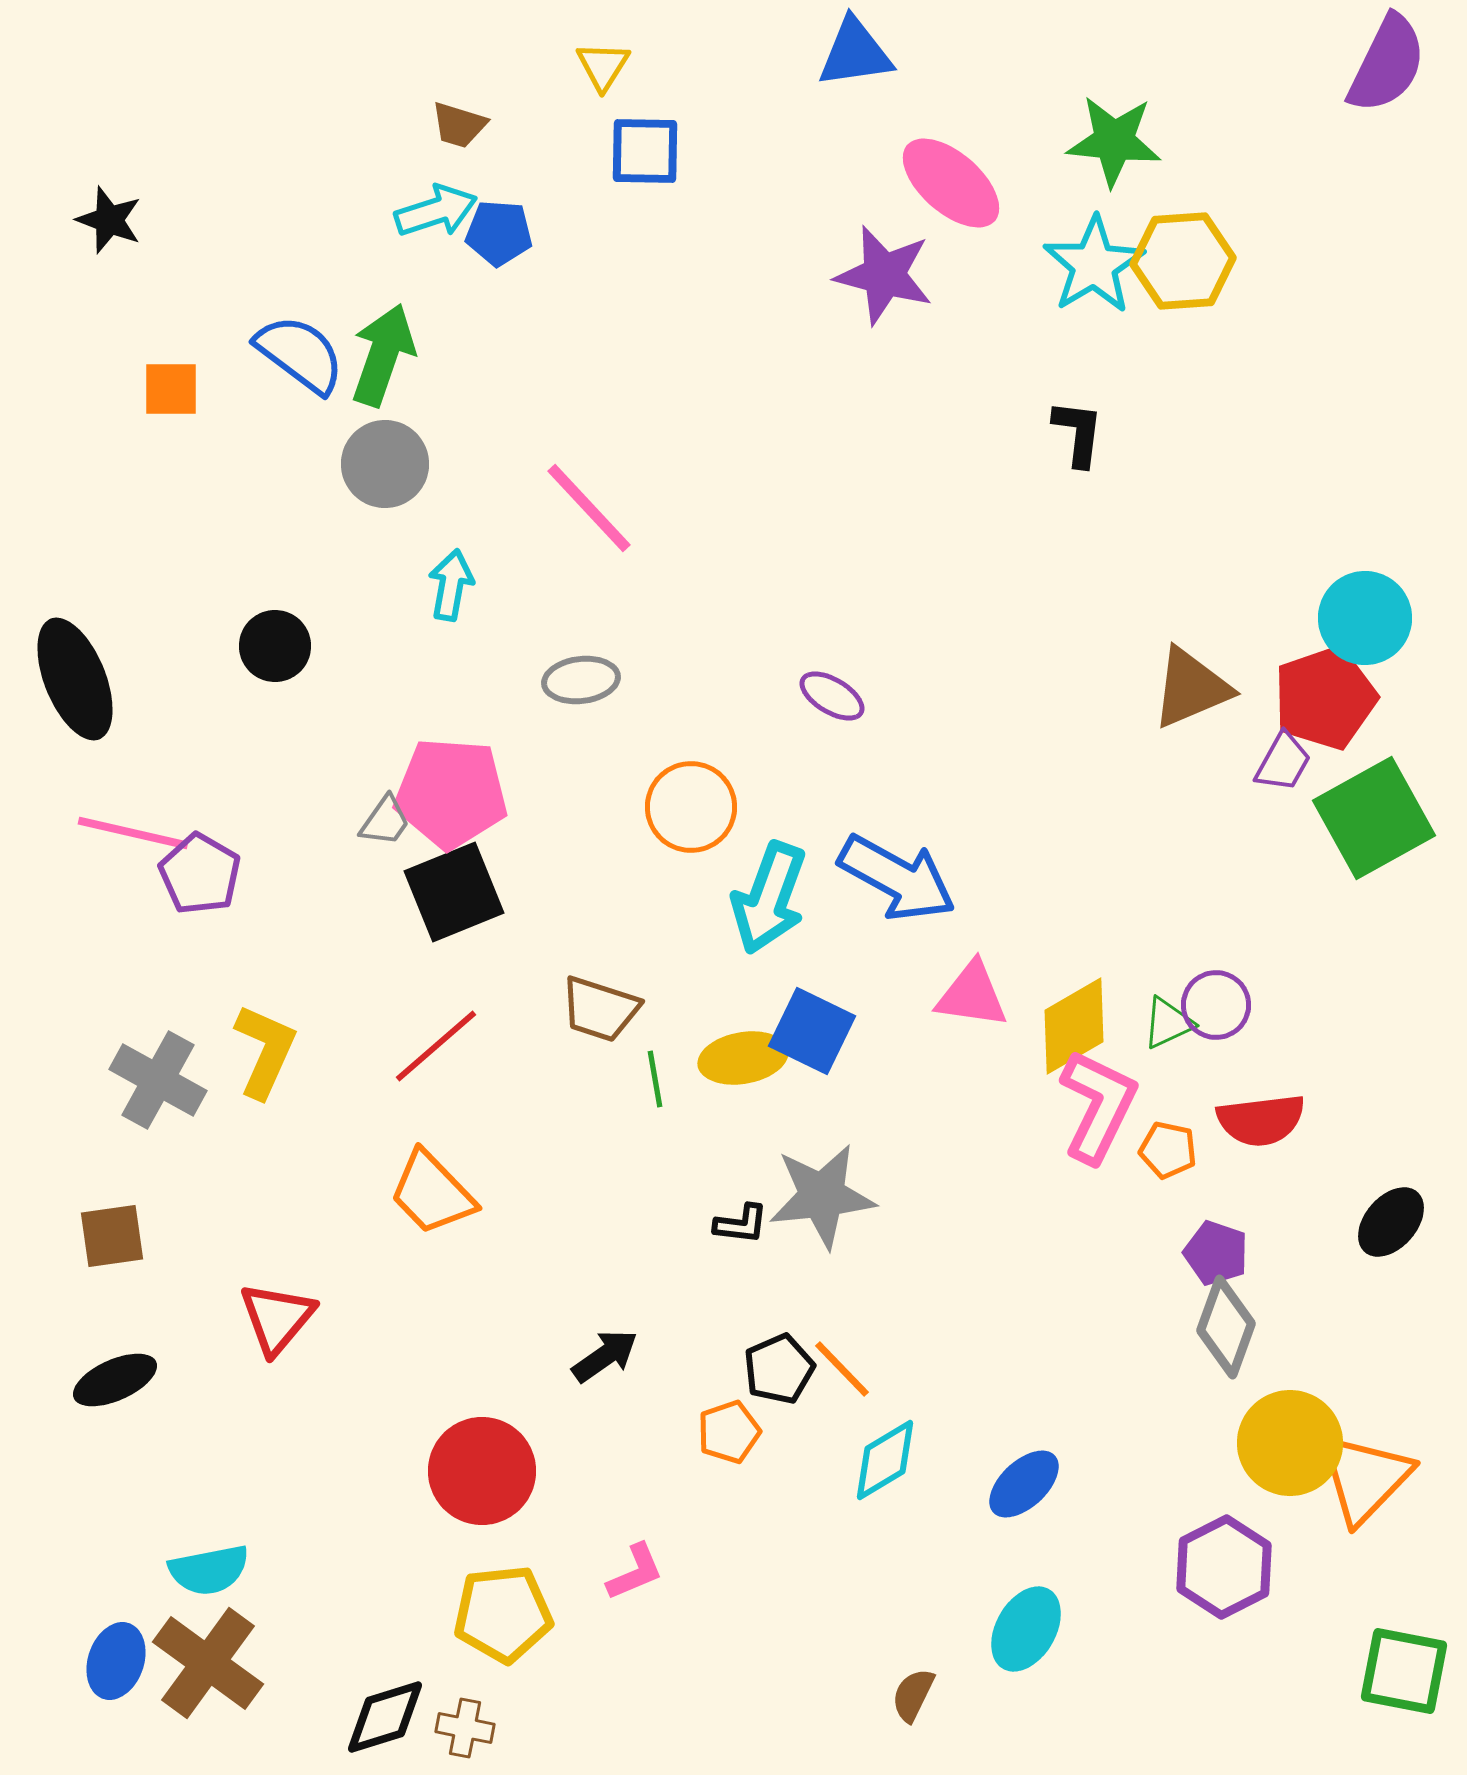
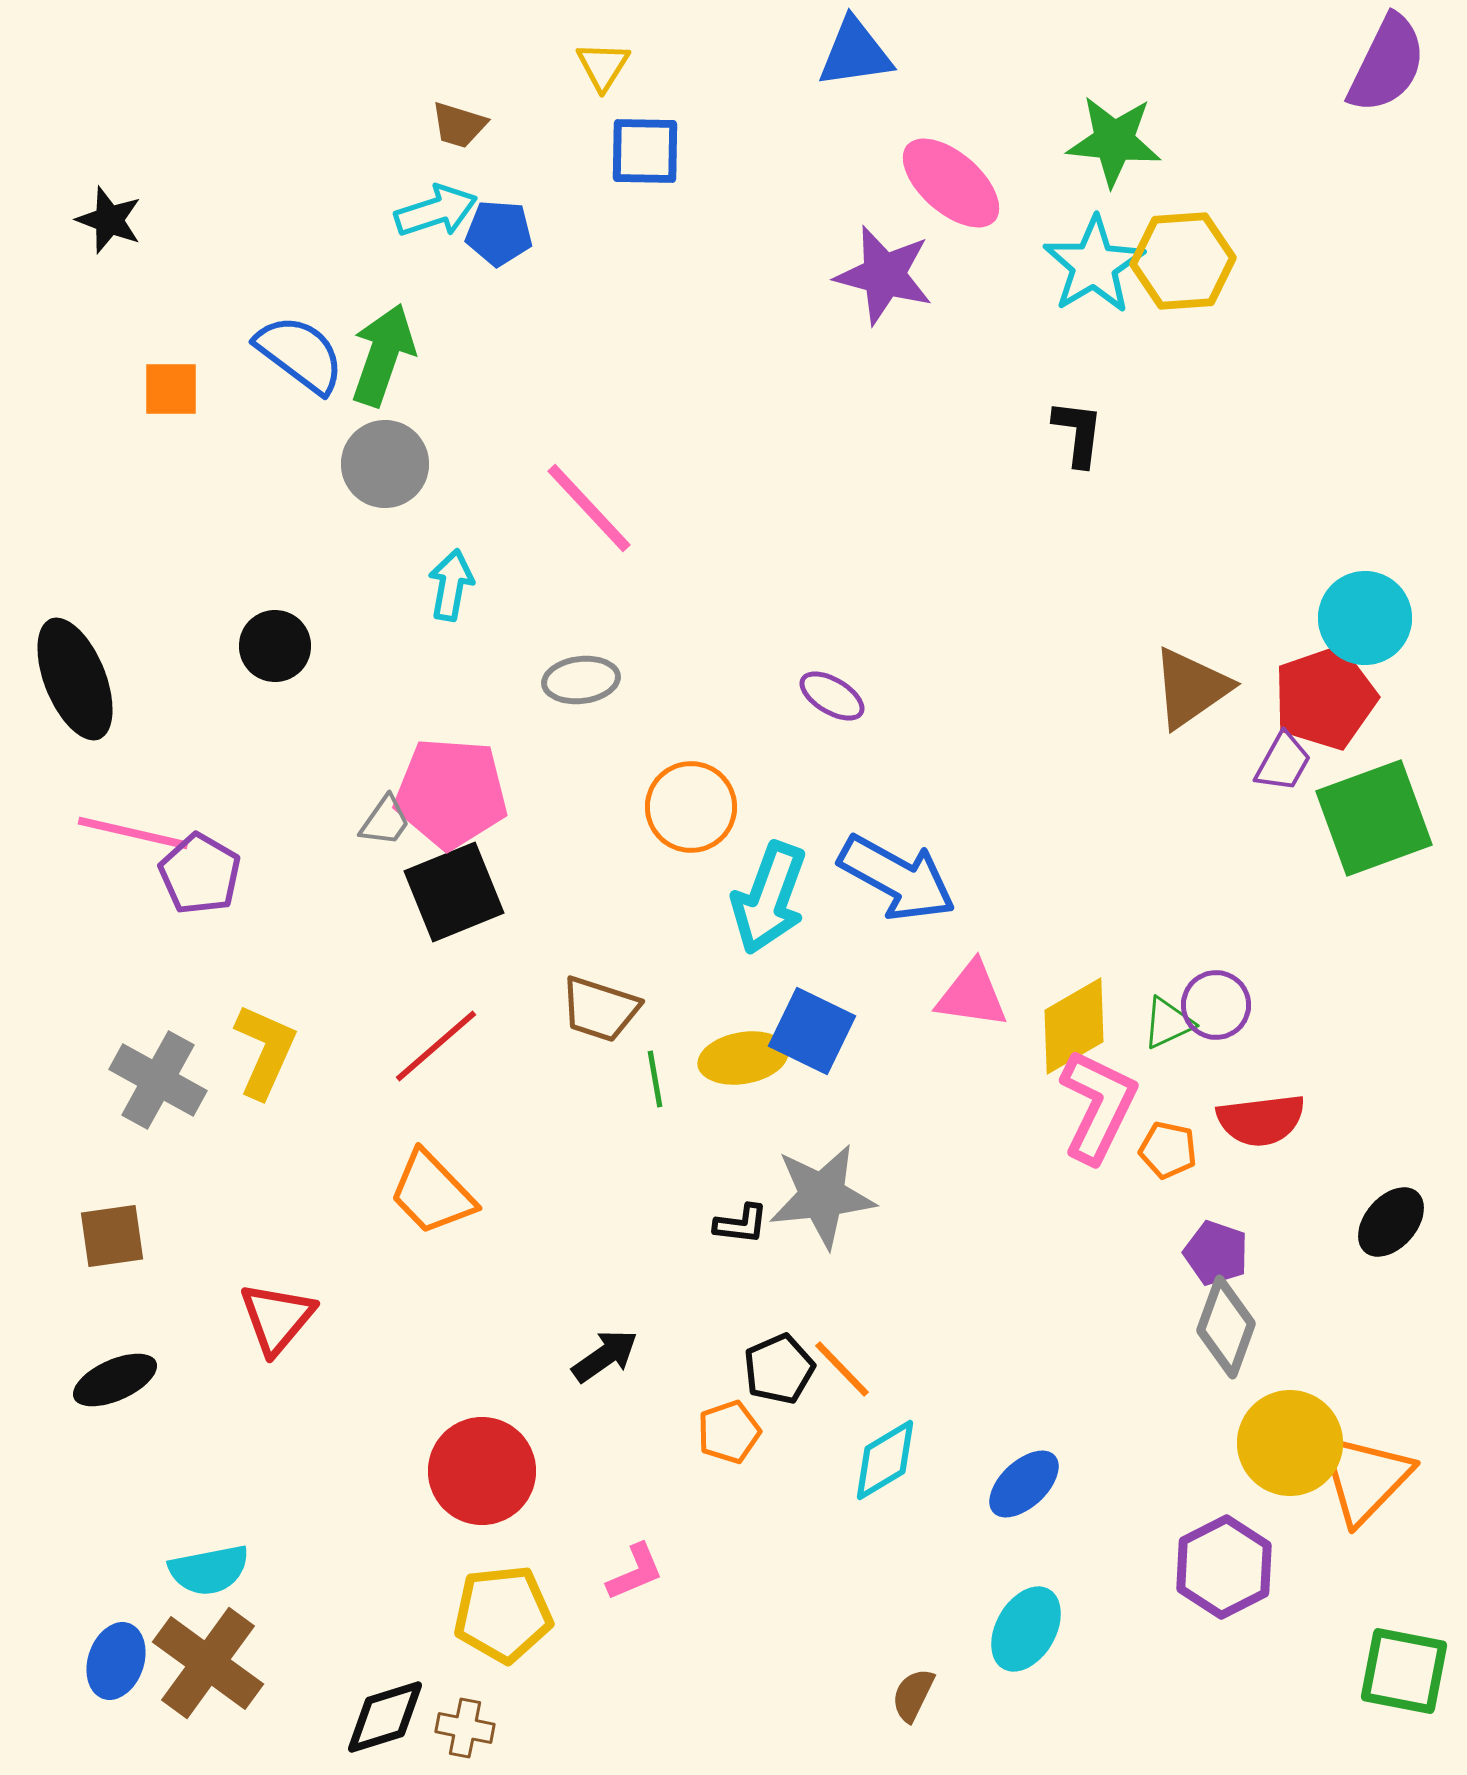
brown triangle at (1191, 688): rotated 12 degrees counterclockwise
green square at (1374, 818): rotated 9 degrees clockwise
